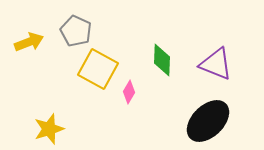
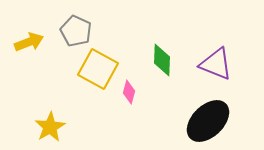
pink diamond: rotated 15 degrees counterclockwise
yellow star: moved 1 px right, 2 px up; rotated 12 degrees counterclockwise
